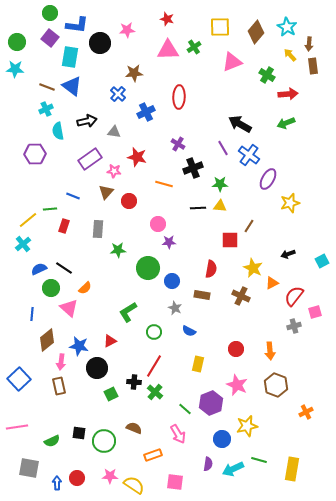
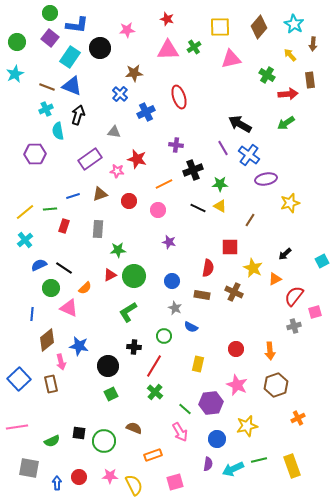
cyan star at (287, 27): moved 7 px right, 3 px up
brown diamond at (256, 32): moved 3 px right, 5 px up
black circle at (100, 43): moved 5 px down
brown arrow at (309, 44): moved 4 px right
cyan rectangle at (70, 57): rotated 25 degrees clockwise
pink triangle at (232, 62): moved 1 px left, 3 px up; rotated 10 degrees clockwise
brown rectangle at (313, 66): moved 3 px left, 14 px down
cyan star at (15, 69): moved 5 px down; rotated 30 degrees counterclockwise
blue triangle at (72, 86): rotated 15 degrees counterclockwise
blue cross at (118, 94): moved 2 px right
red ellipse at (179, 97): rotated 20 degrees counterclockwise
black arrow at (87, 121): moved 9 px left, 6 px up; rotated 60 degrees counterclockwise
green arrow at (286, 123): rotated 12 degrees counterclockwise
purple cross at (178, 144): moved 2 px left, 1 px down; rotated 24 degrees counterclockwise
red star at (137, 157): moved 2 px down
black cross at (193, 168): moved 2 px down
pink star at (114, 171): moved 3 px right
purple ellipse at (268, 179): moved 2 px left; rotated 50 degrees clockwise
orange line at (164, 184): rotated 42 degrees counterclockwise
brown triangle at (106, 192): moved 6 px left, 2 px down; rotated 28 degrees clockwise
blue line at (73, 196): rotated 40 degrees counterclockwise
yellow triangle at (220, 206): rotated 24 degrees clockwise
black line at (198, 208): rotated 28 degrees clockwise
yellow line at (28, 220): moved 3 px left, 8 px up
pink circle at (158, 224): moved 14 px up
brown line at (249, 226): moved 1 px right, 6 px up
red square at (230, 240): moved 7 px down
purple star at (169, 242): rotated 16 degrees clockwise
cyan cross at (23, 244): moved 2 px right, 4 px up
black arrow at (288, 254): moved 3 px left; rotated 24 degrees counterclockwise
green circle at (148, 268): moved 14 px left, 8 px down
blue semicircle at (39, 269): moved 4 px up
red semicircle at (211, 269): moved 3 px left, 1 px up
orange triangle at (272, 283): moved 3 px right, 4 px up
brown cross at (241, 296): moved 7 px left, 4 px up
pink triangle at (69, 308): rotated 18 degrees counterclockwise
blue semicircle at (189, 331): moved 2 px right, 4 px up
green circle at (154, 332): moved 10 px right, 4 px down
red triangle at (110, 341): moved 66 px up
pink arrow at (61, 362): rotated 21 degrees counterclockwise
black circle at (97, 368): moved 11 px right, 2 px up
black cross at (134, 382): moved 35 px up
brown hexagon at (276, 385): rotated 20 degrees clockwise
brown rectangle at (59, 386): moved 8 px left, 2 px up
purple hexagon at (211, 403): rotated 15 degrees clockwise
orange cross at (306, 412): moved 8 px left, 6 px down
pink arrow at (178, 434): moved 2 px right, 2 px up
blue circle at (222, 439): moved 5 px left
green line at (259, 460): rotated 28 degrees counterclockwise
yellow rectangle at (292, 469): moved 3 px up; rotated 30 degrees counterclockwise
red circle at (77, 478): moved 2 px right, 1 px up
pink square at (175, 482): rotated 24 degrees counterclockwise
yellow semicircle at (134, 485): rotated 30 degrees clockwise
